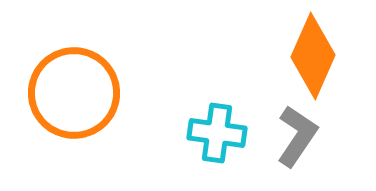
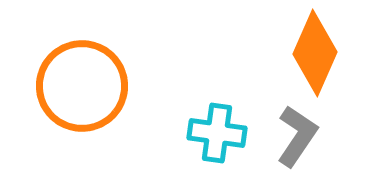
orange diamond: moved 2 px right, 3 px up
orange circle: moved 8 px right, 7 px up
